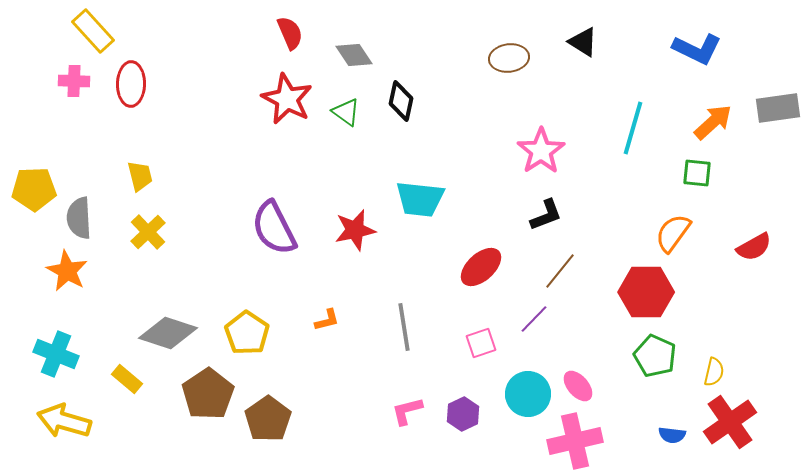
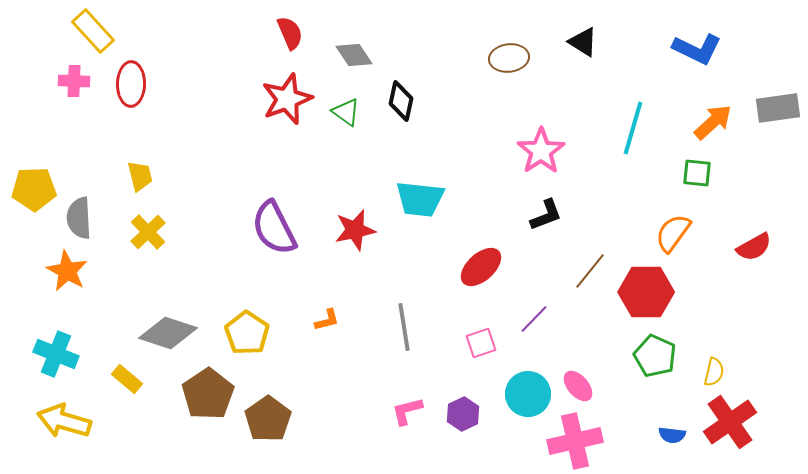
red star at (287, 99): rotated 24 degrees clockwise
brown line at (560, 271): moved 30 px right
